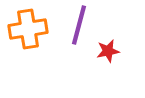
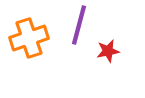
orange cross: moved 1 px right, 9 px down; rotated 9 degrees counterclockwise
